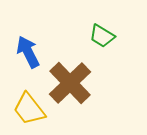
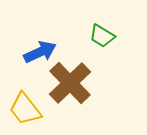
blue arrow: moved 12 px right; rotated 92 degrees clockwise
yellow trapezoid: moved 4 px left
